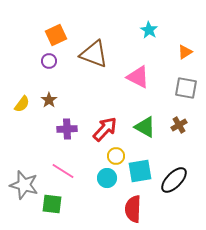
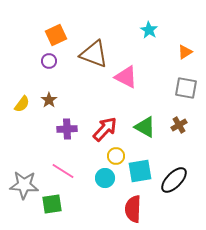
pink triangle: moved 12 px left
cyan circle: moved 2 px left
gray star: rotated 12 degrees counterclockwise
green square: rotated 15 degrees counterclockwise
